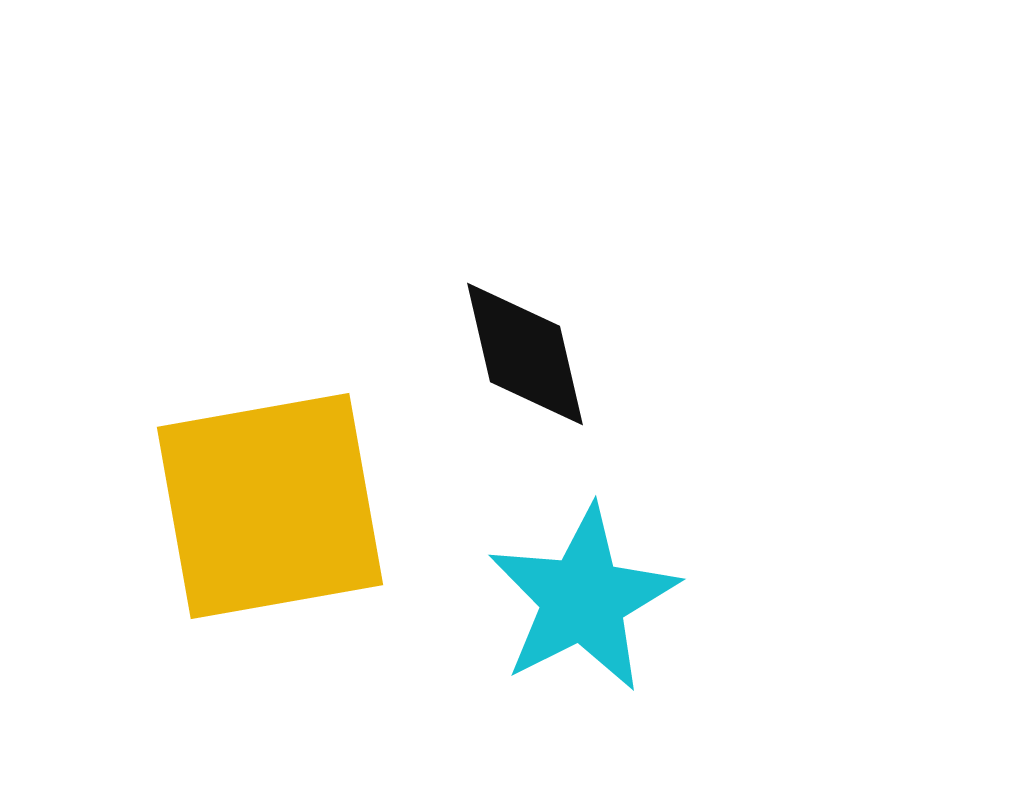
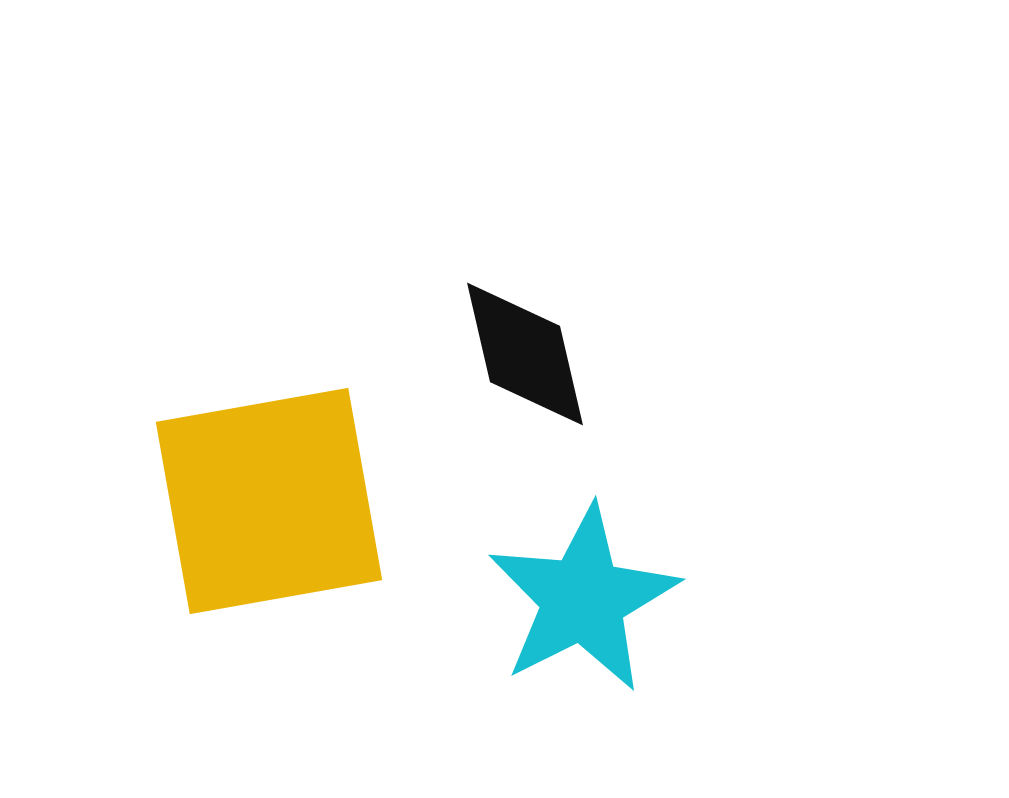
yellow square: moved 1 px left, 5 px up
